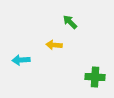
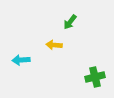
green arrow: rotated 98 degrees counterclockwise
green cross: rotated 18 degrees counterclockwise
